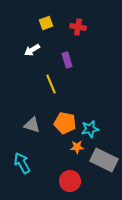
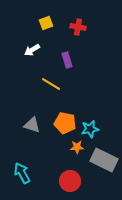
yellow line: rotated 36 degrees counterclockwise
cyan arrow: moved 10 px down
